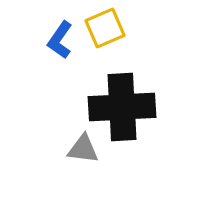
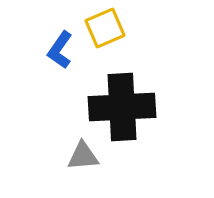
blue L-shape: moved 10 px down
gray triangle: moved 7 px down; rotated 12 degrees counterclockwise
